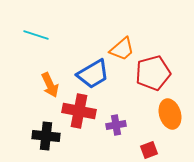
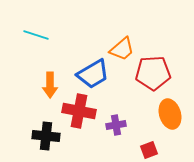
red pentagon: rotated 12 degrees clockwise
orange arrow: rotated 25 degrees clockwise
